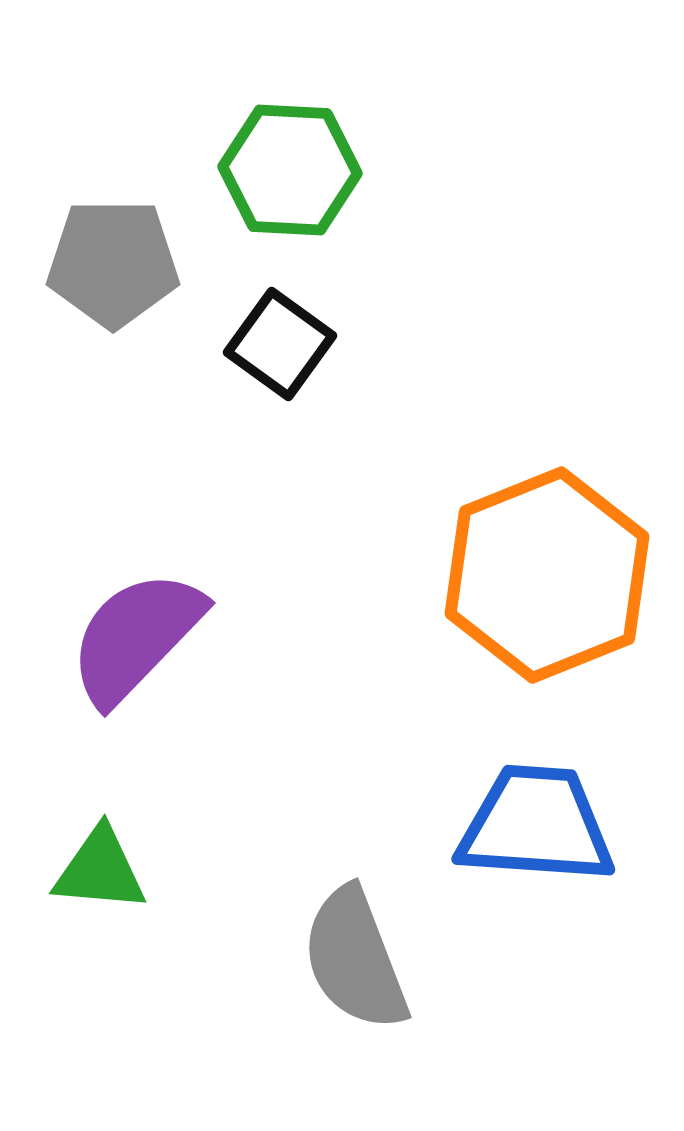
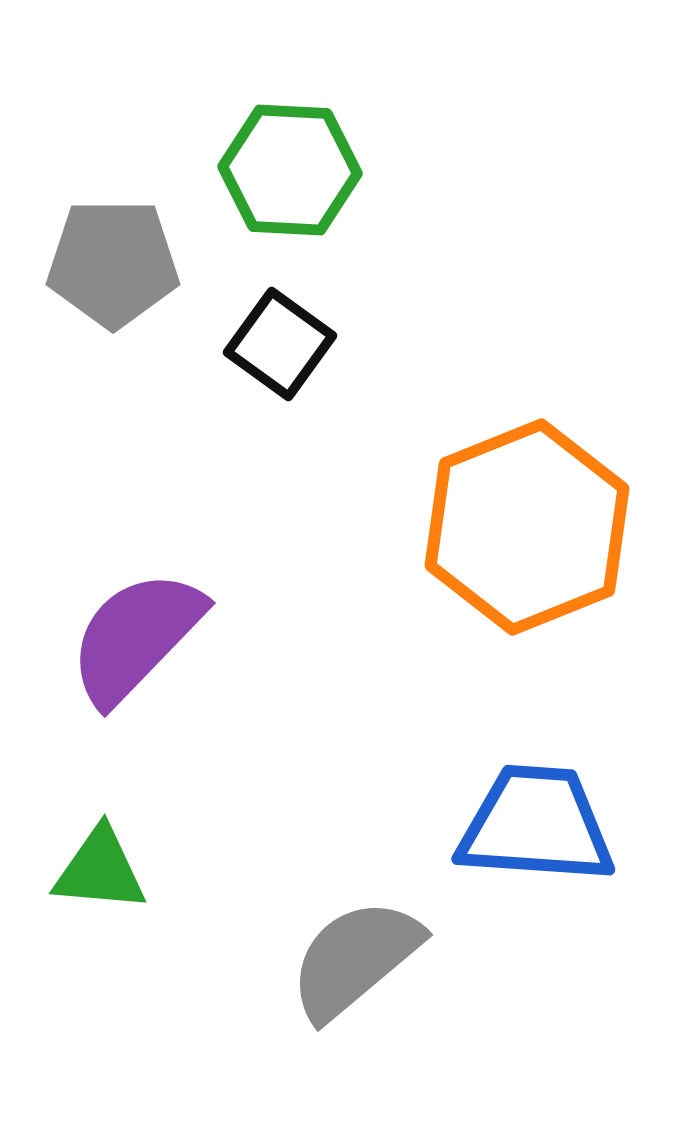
orange hexagon: moved 20 px left, 48 px up
gray semicircle: rotated 71 degrees clockwise
